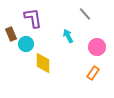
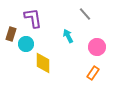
brown rectangle: rotated 40 degrees clockwise
